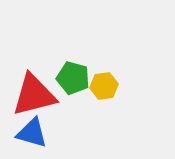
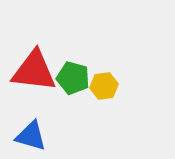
red triangle: moved 24 px up; rotated 21 degrees clockwise
blue triangle: moved 1 px left, 3 px down
